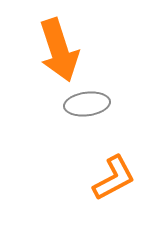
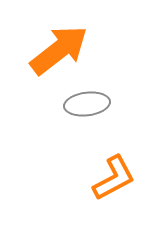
orange arrow: rotated 110 degrees counterclockwise
